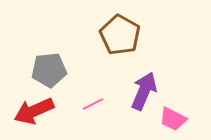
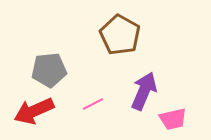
pink trapezoid: rotated 40 degrees counterclockwise
